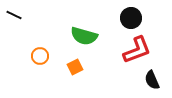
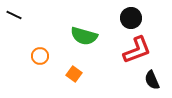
orange square: moved 1 px left, 7 px down; rotated 28 degrees counterclockwise
